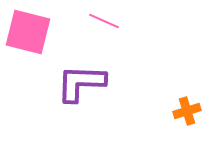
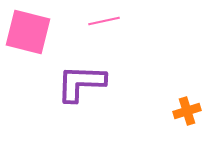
pink line: rotated 36 degrees counterclockwise
